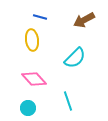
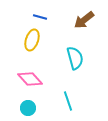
brown arrow: rotated 10 degrees counterclockwise
yellow ellipse: rotated 25 degrees clockwise
cyan semicircle: rotated 60 degrees counterclockwise
pink diamond: moved 4 px left
